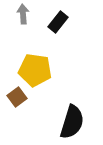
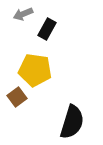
gray arrow: rotated 108 degrees counterclockwise
black rectangle: moved 11 px left, 7 px down; rotated 10 degrees counterclockwise
